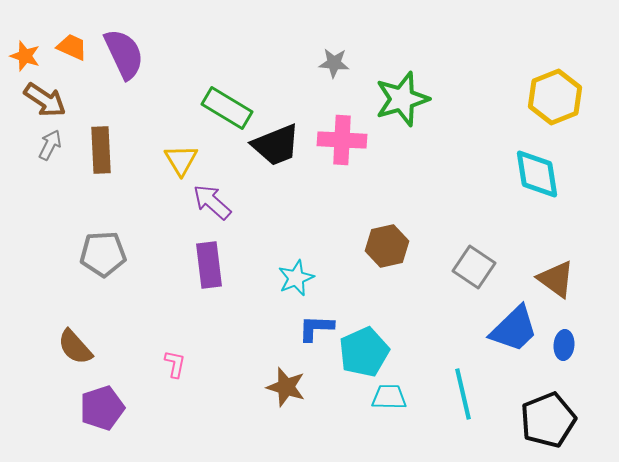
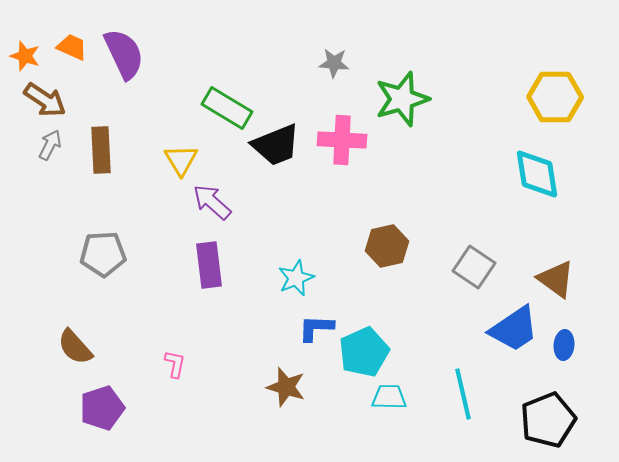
yellow hexagon: rotated 22 degrees clockwise
blue trapezoid: rotated 10 degrees clockwise
